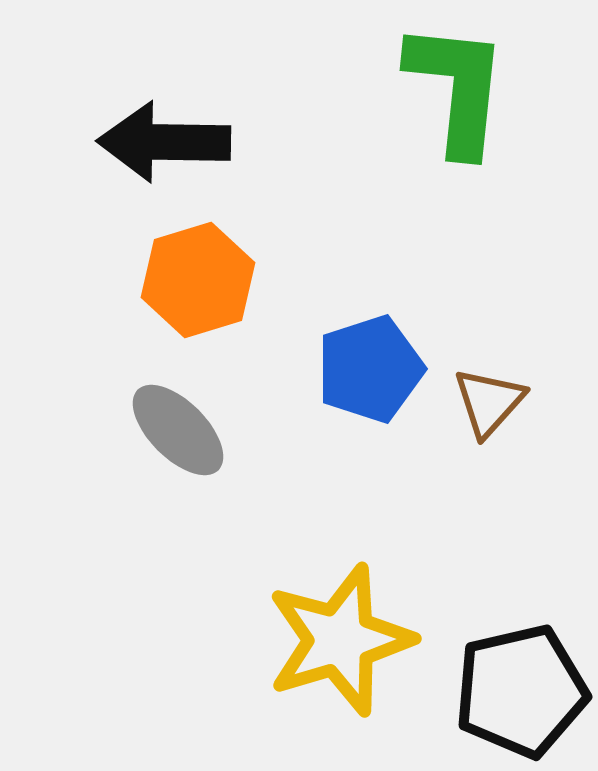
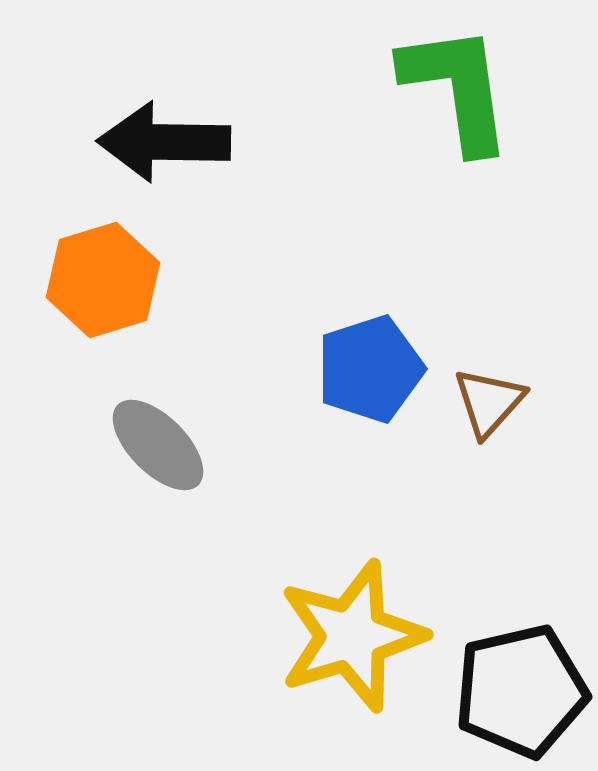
green L-shape: rotated 14 degrees counterclockwise
orange hexagon: moved 95 px left
gray ellipse: moved 20 px left, 15 px down
yellow star: moved 12 px right, 4 px up
